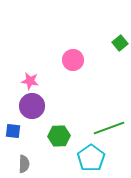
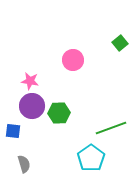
green line: moved 2 px right
green hexagon: moved 23 px up
gray semicircle: rotated 18 degrees counterclockwise
